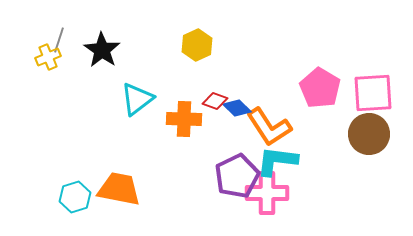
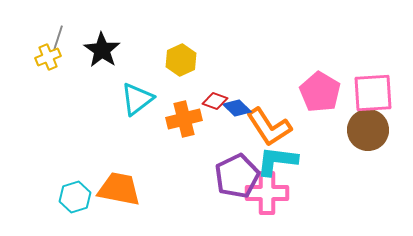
gray line: moved 1 px left, 2 px up
yellow hexagon: moved 16 px left, 15 px down
pink pentagon: moved 4 px down
orange cross: rotated 16 degrees counterclockwise
brown circle: moved 1 px left, 4 px up
